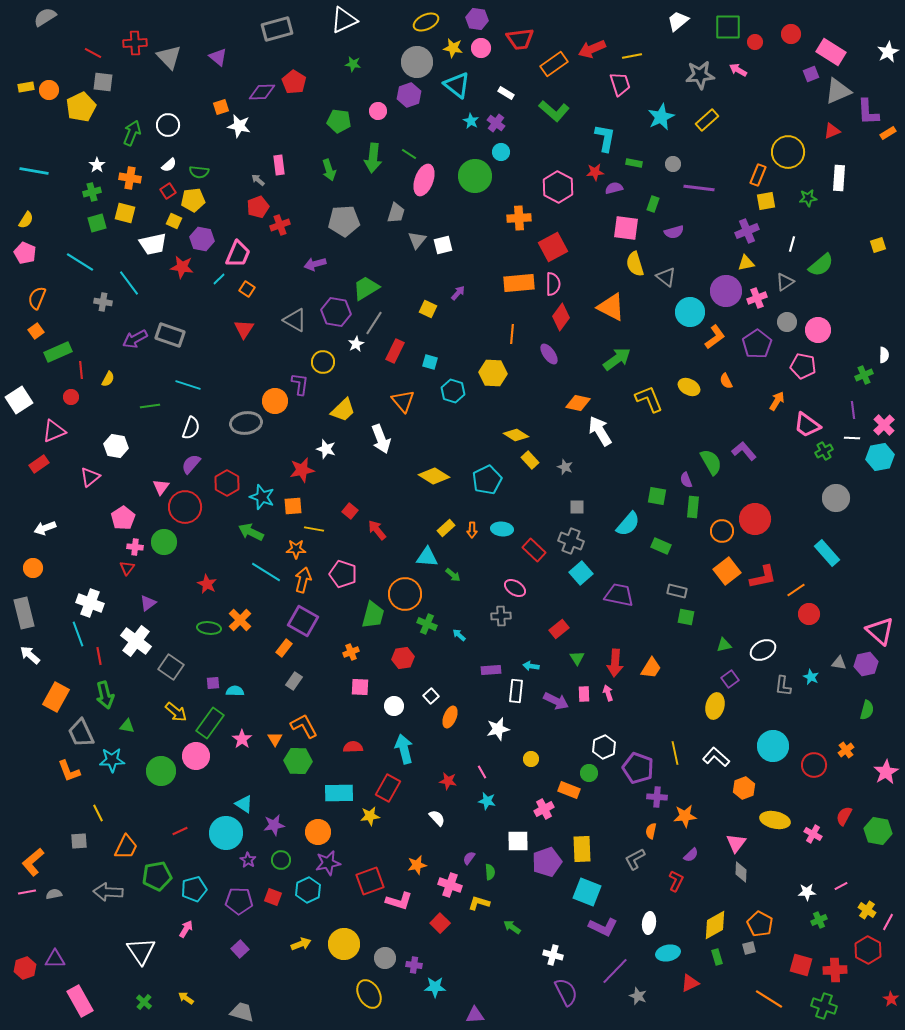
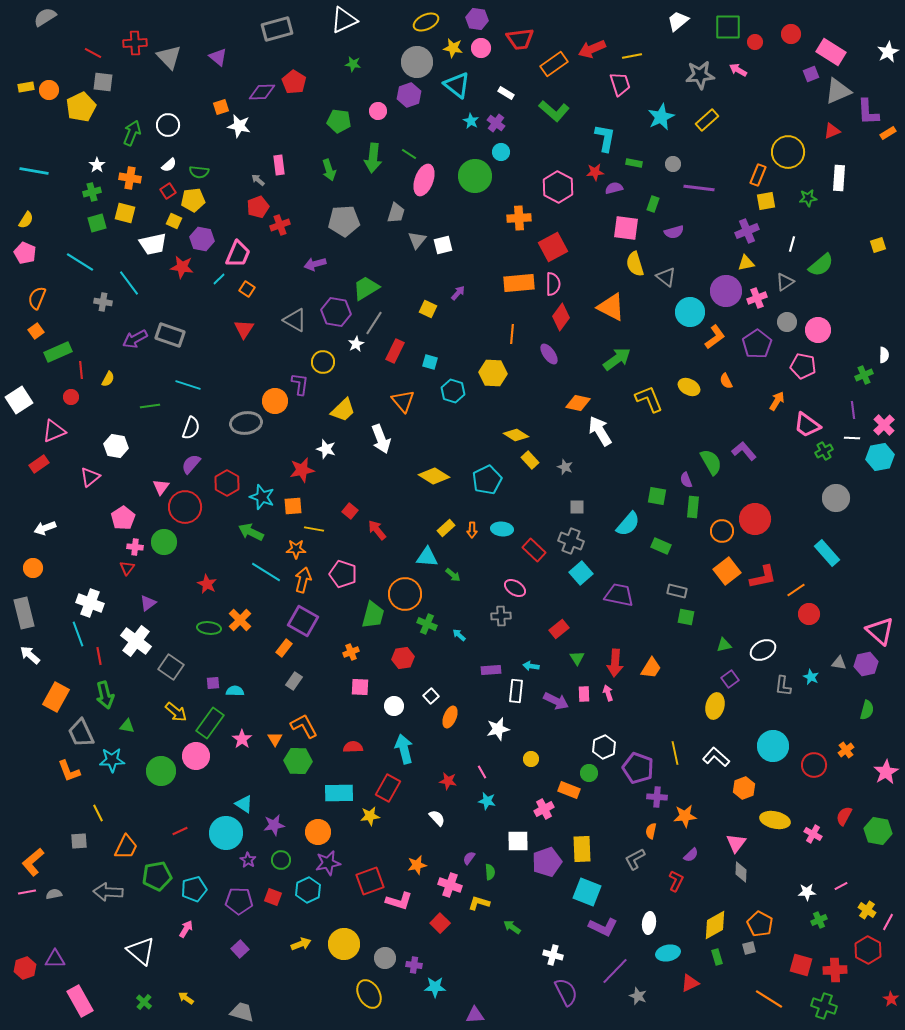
white triangle at (141, 951): rotated 16 degrees counterclockwise
